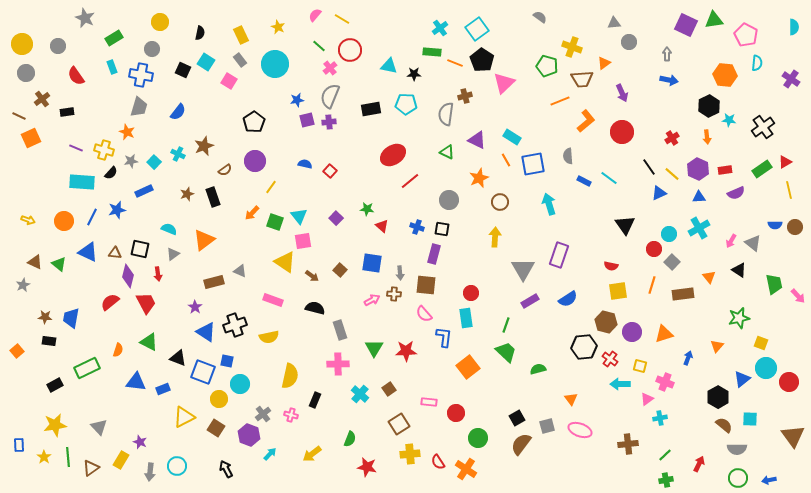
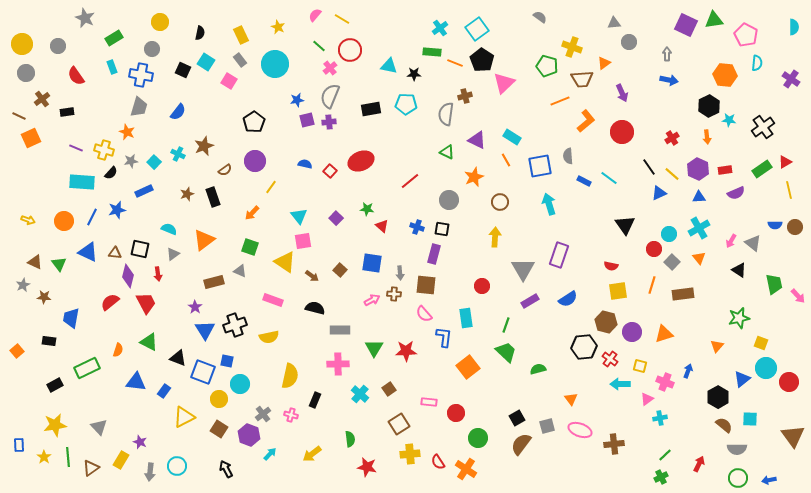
red ellipse at (393, 155): moved 32 px left, 6 px down; rotated 10 degrees clockwise
blue square at (533, 164): moved 7 px right, 2 px down
orange star at (479, 178): moved 5 px left, 1 px up
green square at (275, 222): moved 25 px left, 25 px down
green triangle at (59, 264): rotated 14 degrees clockwise
orange triangle at (709, 277): moved 10 px left, 19 px up
red circle at (471, 293): moved 11 px right, 7 px up
brown star at (45, 317): moved 1 px left, 20 px up
gray rectangle at (340, 330): rotated 72 degrees counterclockwise
blue triangle at (206, 332): moved 1 px left, 2 px up; rotated 25 degrees clockwise
blue arrow at (688, 358): moved 13 px down
blue rectangle at (163, 389): moved 1 px right, 2 px down; rotated 32 degrees counterclockwise
brown square at (216, 428): moved 3 px right, 1 px down
green semicircle at (350, 439): rotated 28 degrees counterclockwise
brown cross at (628, 444): moved 14 px left
green cross at (666, 480): moved 5 px left, 3 px up; rotated 16 degrees counterclockwise
